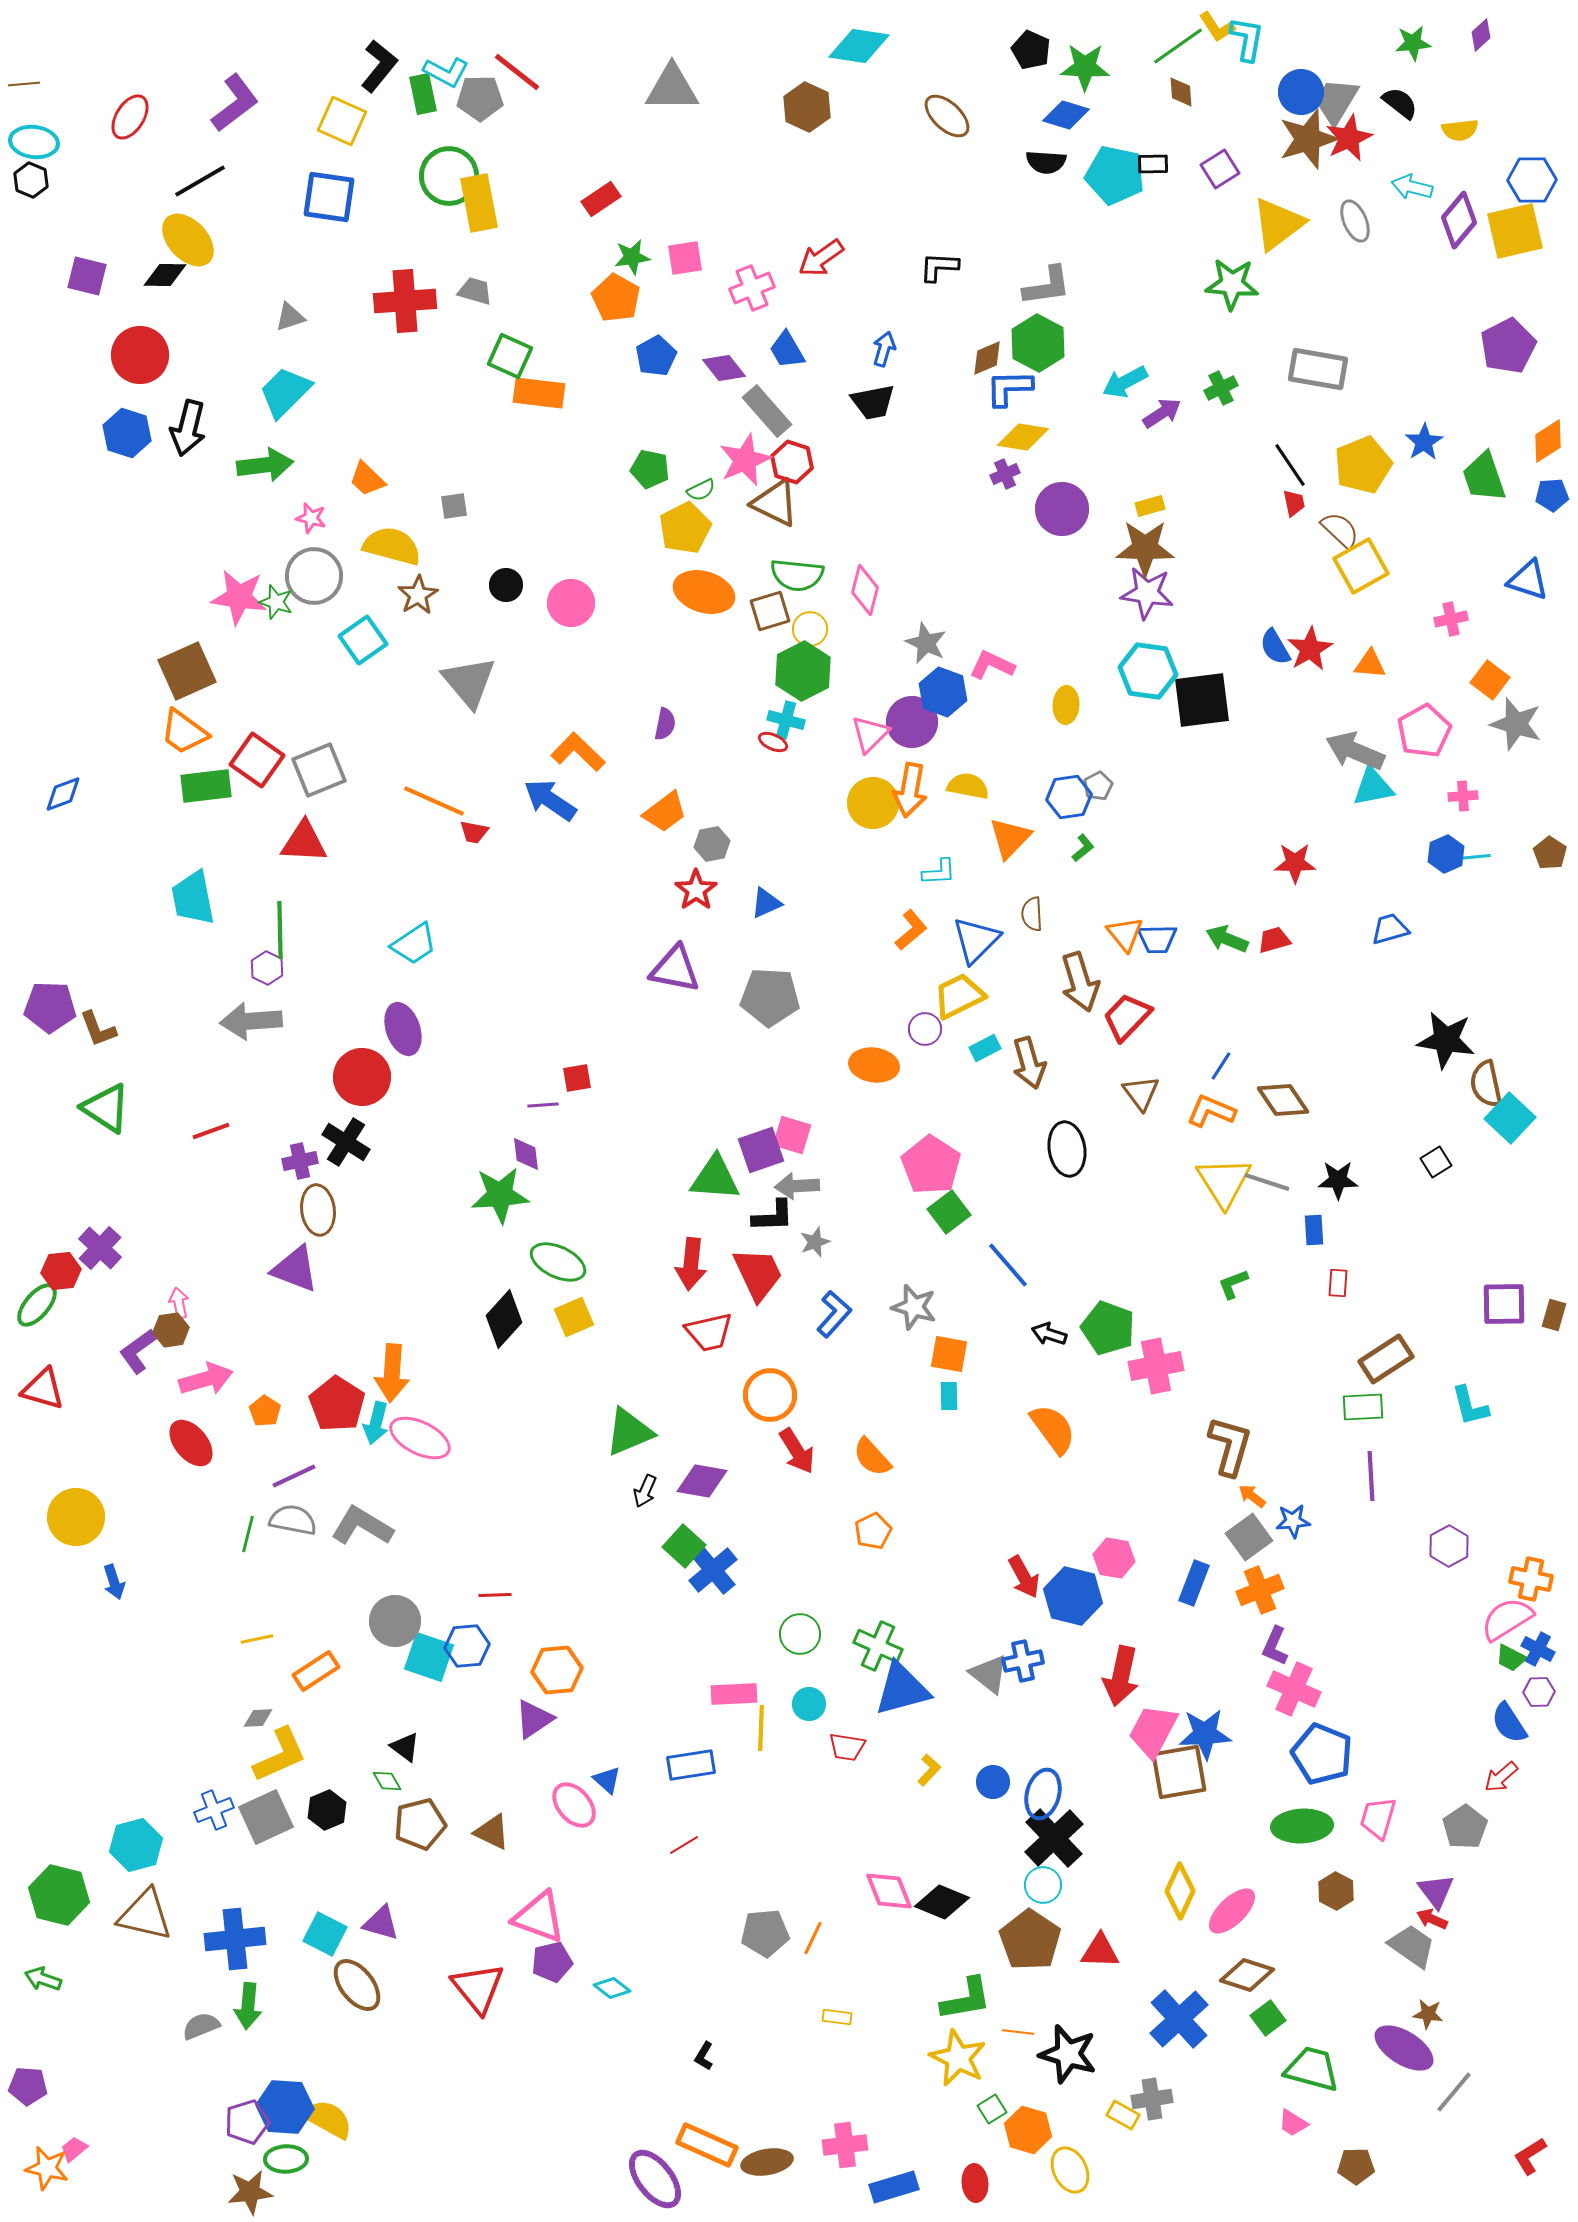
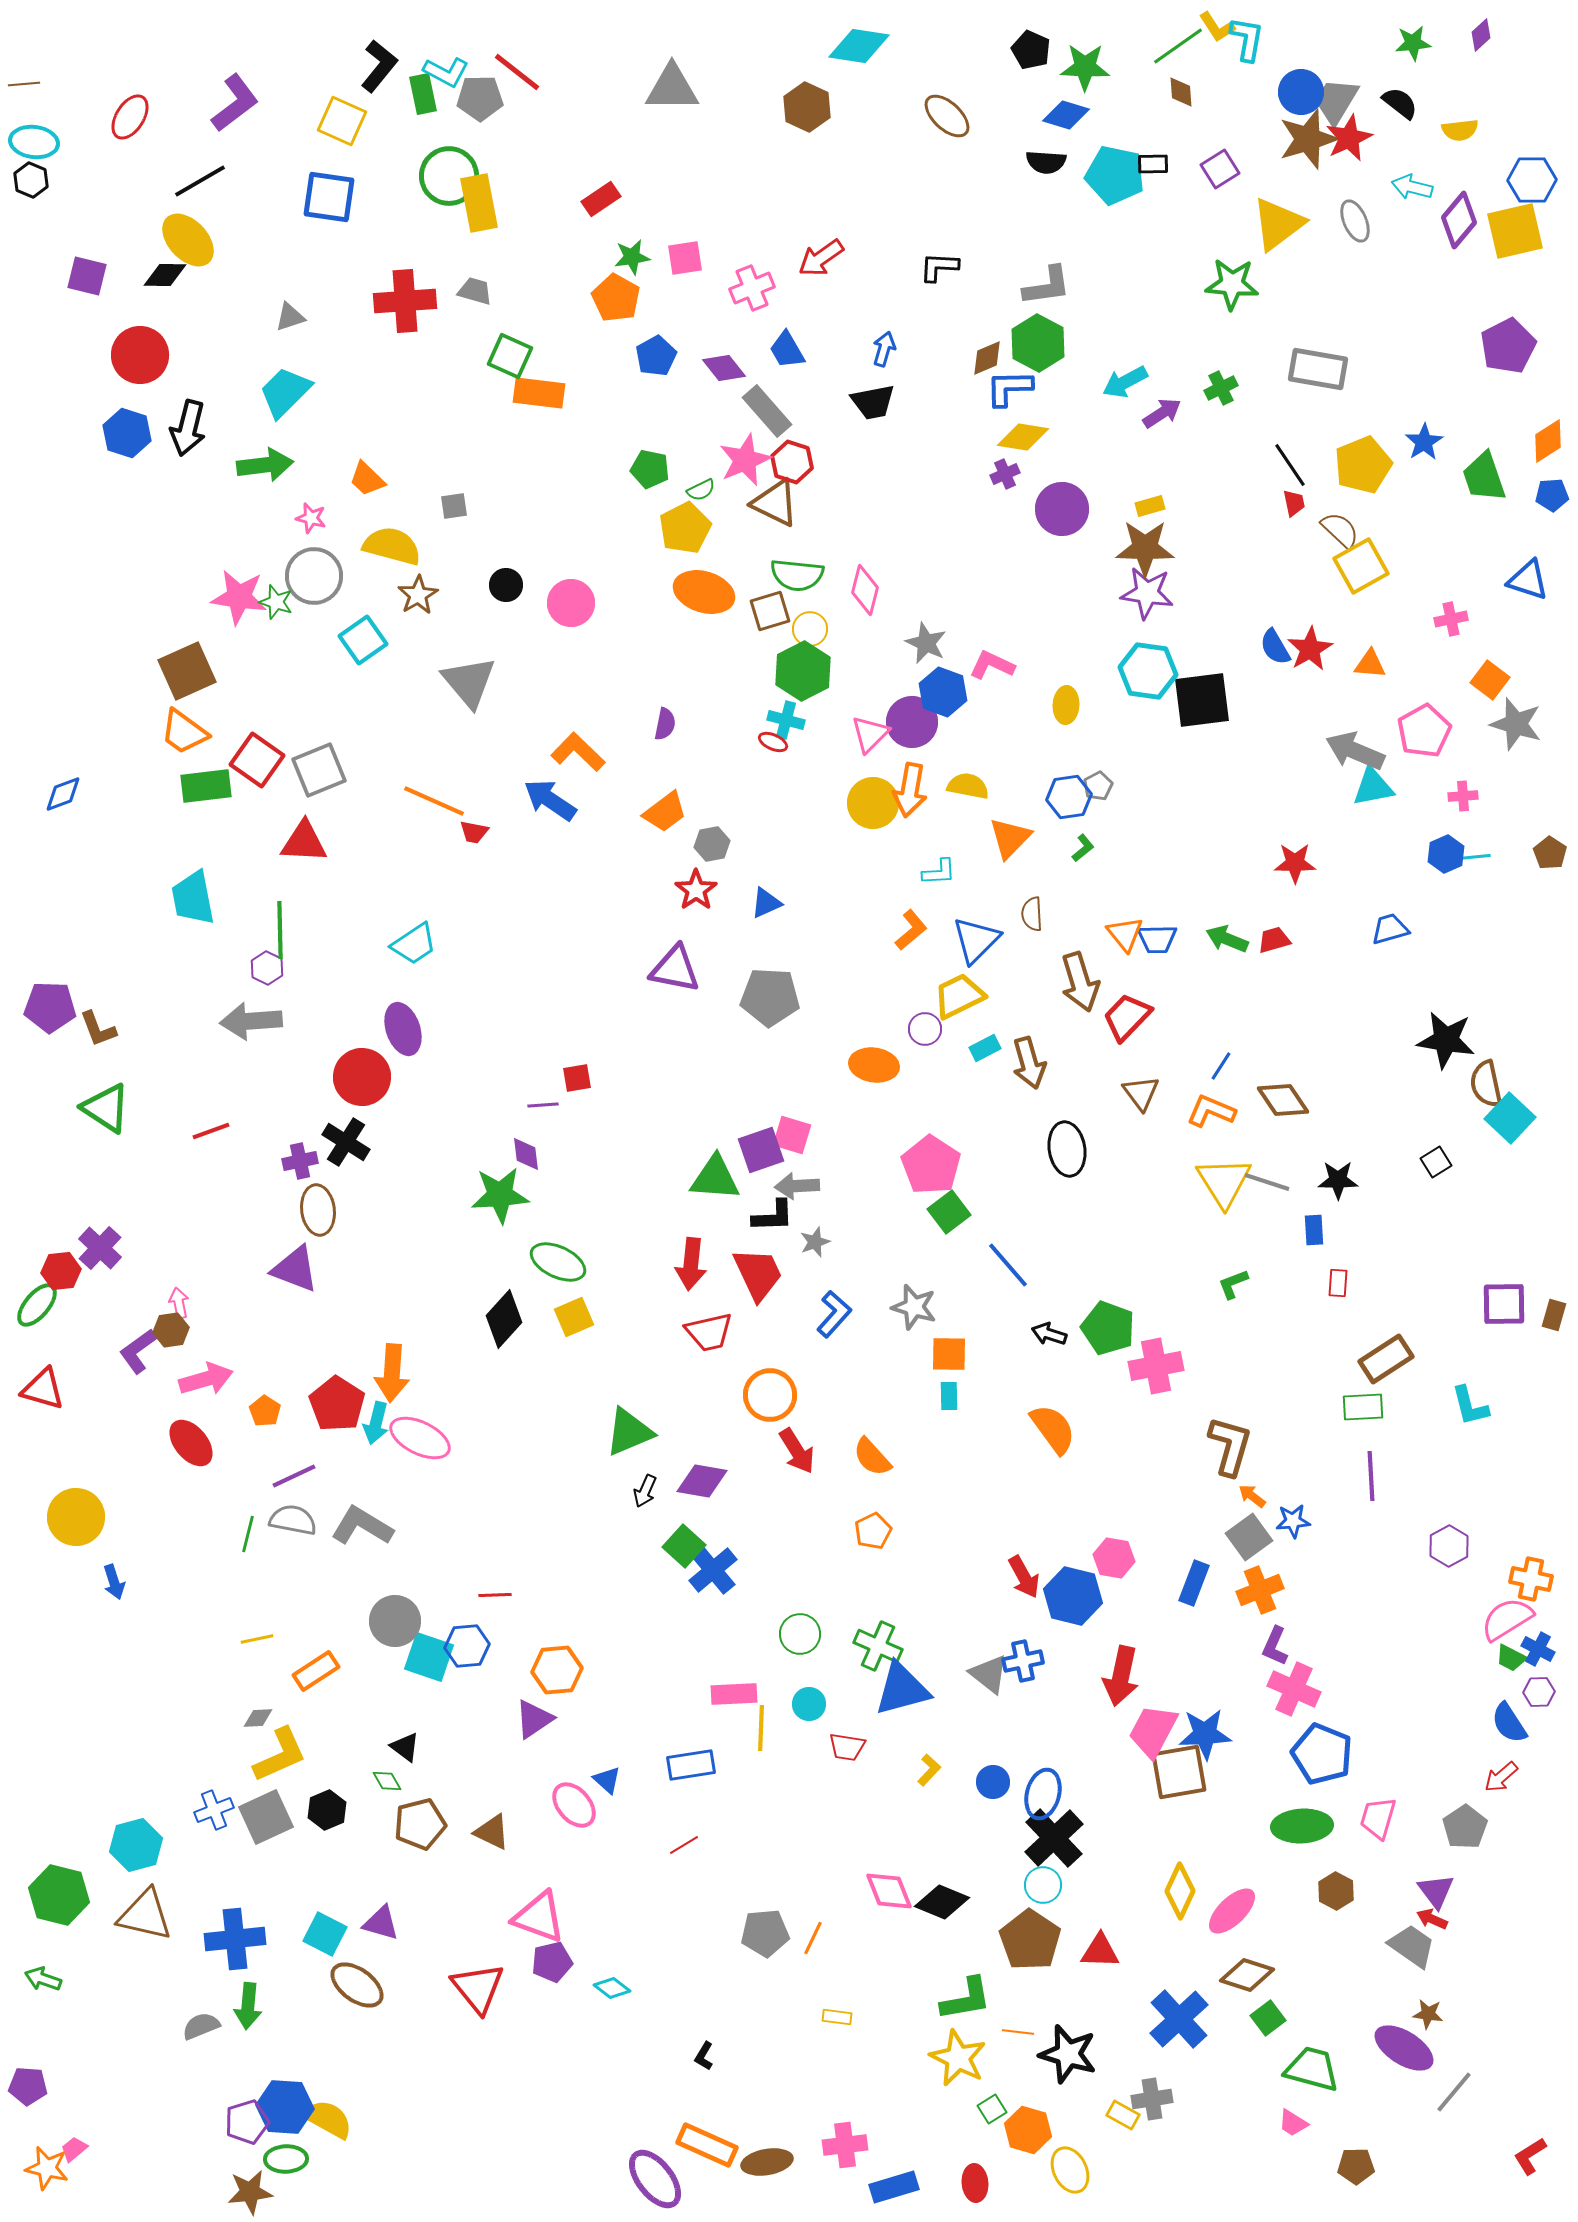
orange square at (949, 1354): rotated 9 degrees counterclockwise
brown ellipse at (357, 1985): rotated 16 degrees counterclockwise
